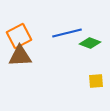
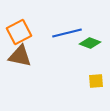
orange square: moved 4 px up
brown triangle: rotated 15 degrees clockwise
